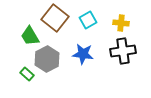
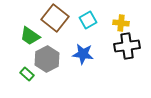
green trapezoid: rotated 25 degrees counterclockwise
black cross: moved 4 px right, 5 px up
